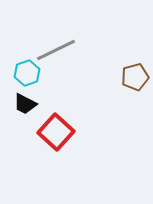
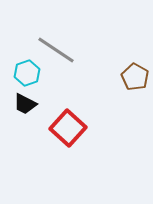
gray line: rotated 60 degrees clockwise
brown pentagon: rotated 28 degrees counterclockwise
red square: moved 12 px right, 4 px up
